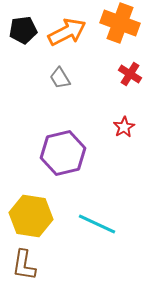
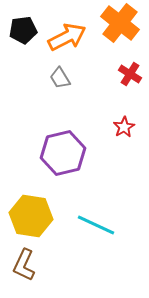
orange cross: rotated 18 degrees clockwise
orange arrow: moved 5 px down
cyan line: moved 1 px left, 1 px down
brown L-shape: rotated 16 degrees clockwise
